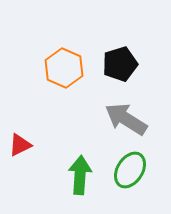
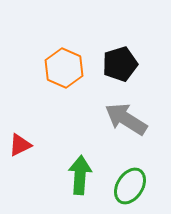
green ellipse: moved 16 px down
